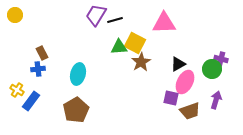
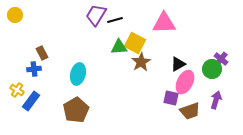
purple cross: rotated 24 degrees clockwise
blue cross: moved 4 px left
